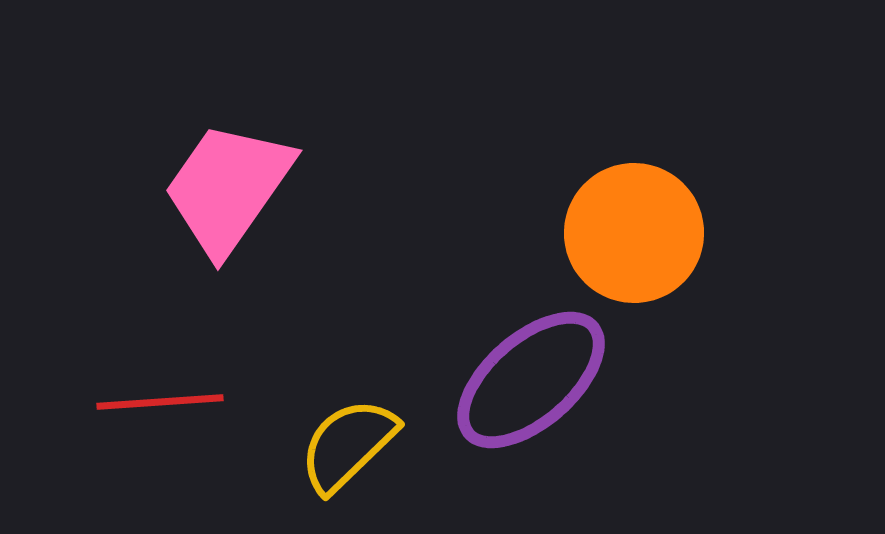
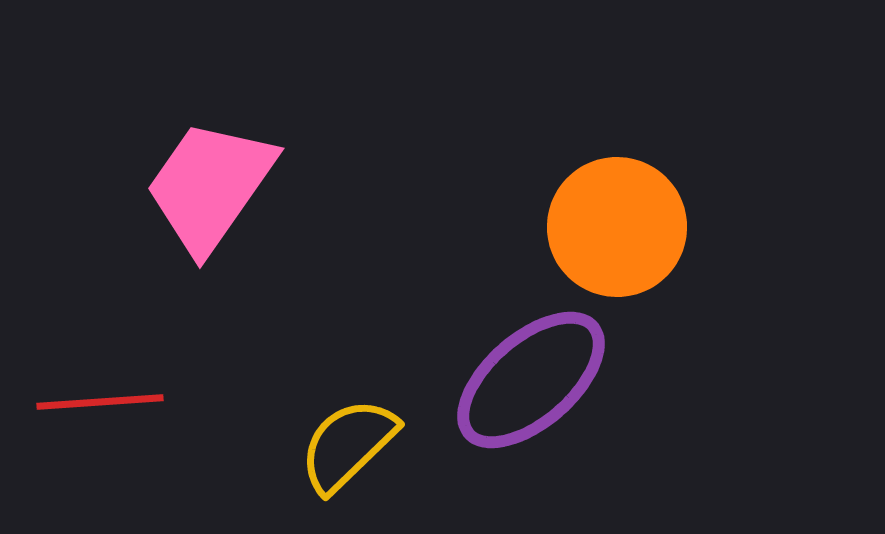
pink trapezoid: moved 18 px left, 2 px up
orange circle: moved 17 px left, 6 px up
red line: moved 60 px left
